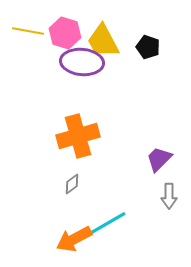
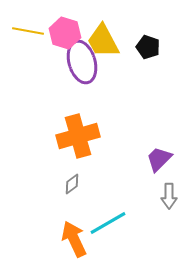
purple ellipse: rotated 69 degrees clockwise
orange arrow: rotated 93 degrees clockwise
